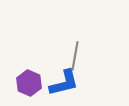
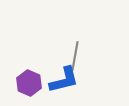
blue L-shape: moved 3 px up
